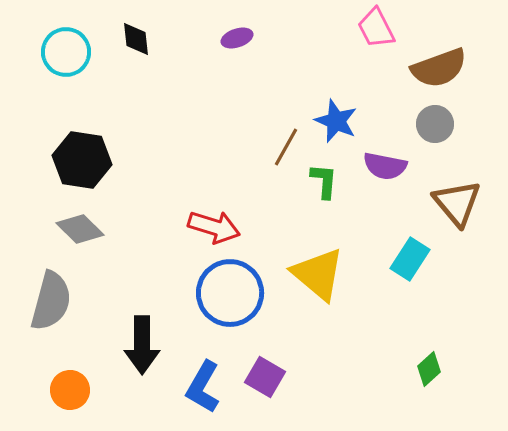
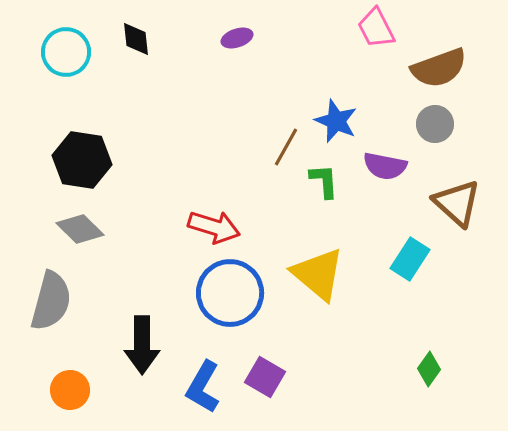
green L-shape: rotated 9 degrees counterclockwise
brown triangle: rotated 8 degrees counterclockwise
green diamond: rotated 12 degrees counterclockwise
